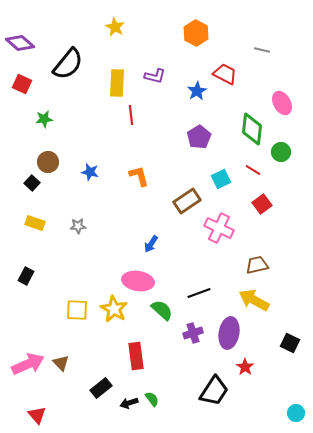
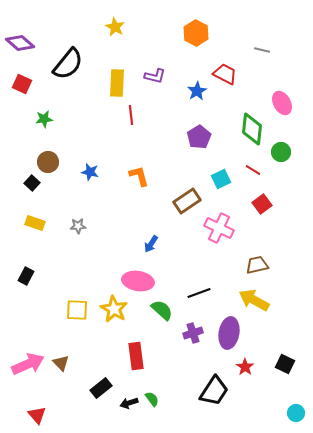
black square at (290, 343): moved 5 px left, 21 px down
